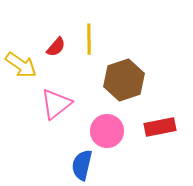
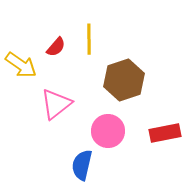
red rectangle: moved 5 px right, 6 px down
pink circle: moved 1 px right
